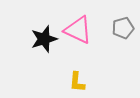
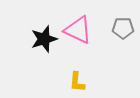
gray pentagon: rotated 15 degrees clockwise
